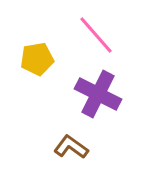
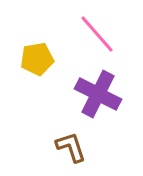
pink line: moved 1 px right, 1 px up
brown L-shape: rotated 36 degrees clockwise
